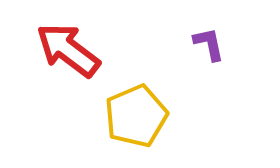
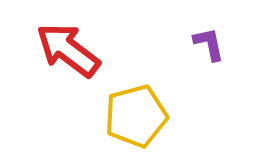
yellow pentagon: rotated 8 degrees clockwise
